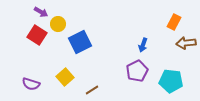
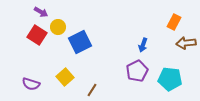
yellow circle: moved 3 px down
cyan pentagon: moved 1 px left, 2 px up
brown line: rotated 24 degrees counterclockwise
